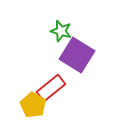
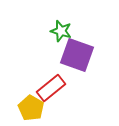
purple square: rotated 12 degrees counterclockwise
yellow pentagon: moved 2 px left, 3 px down
